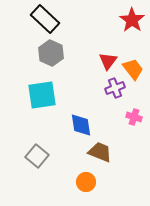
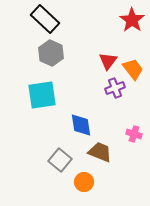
pink cross: moved 17 px down
gray square: moved 23 px right, 4 px down
orange circle: moved 2 px left
